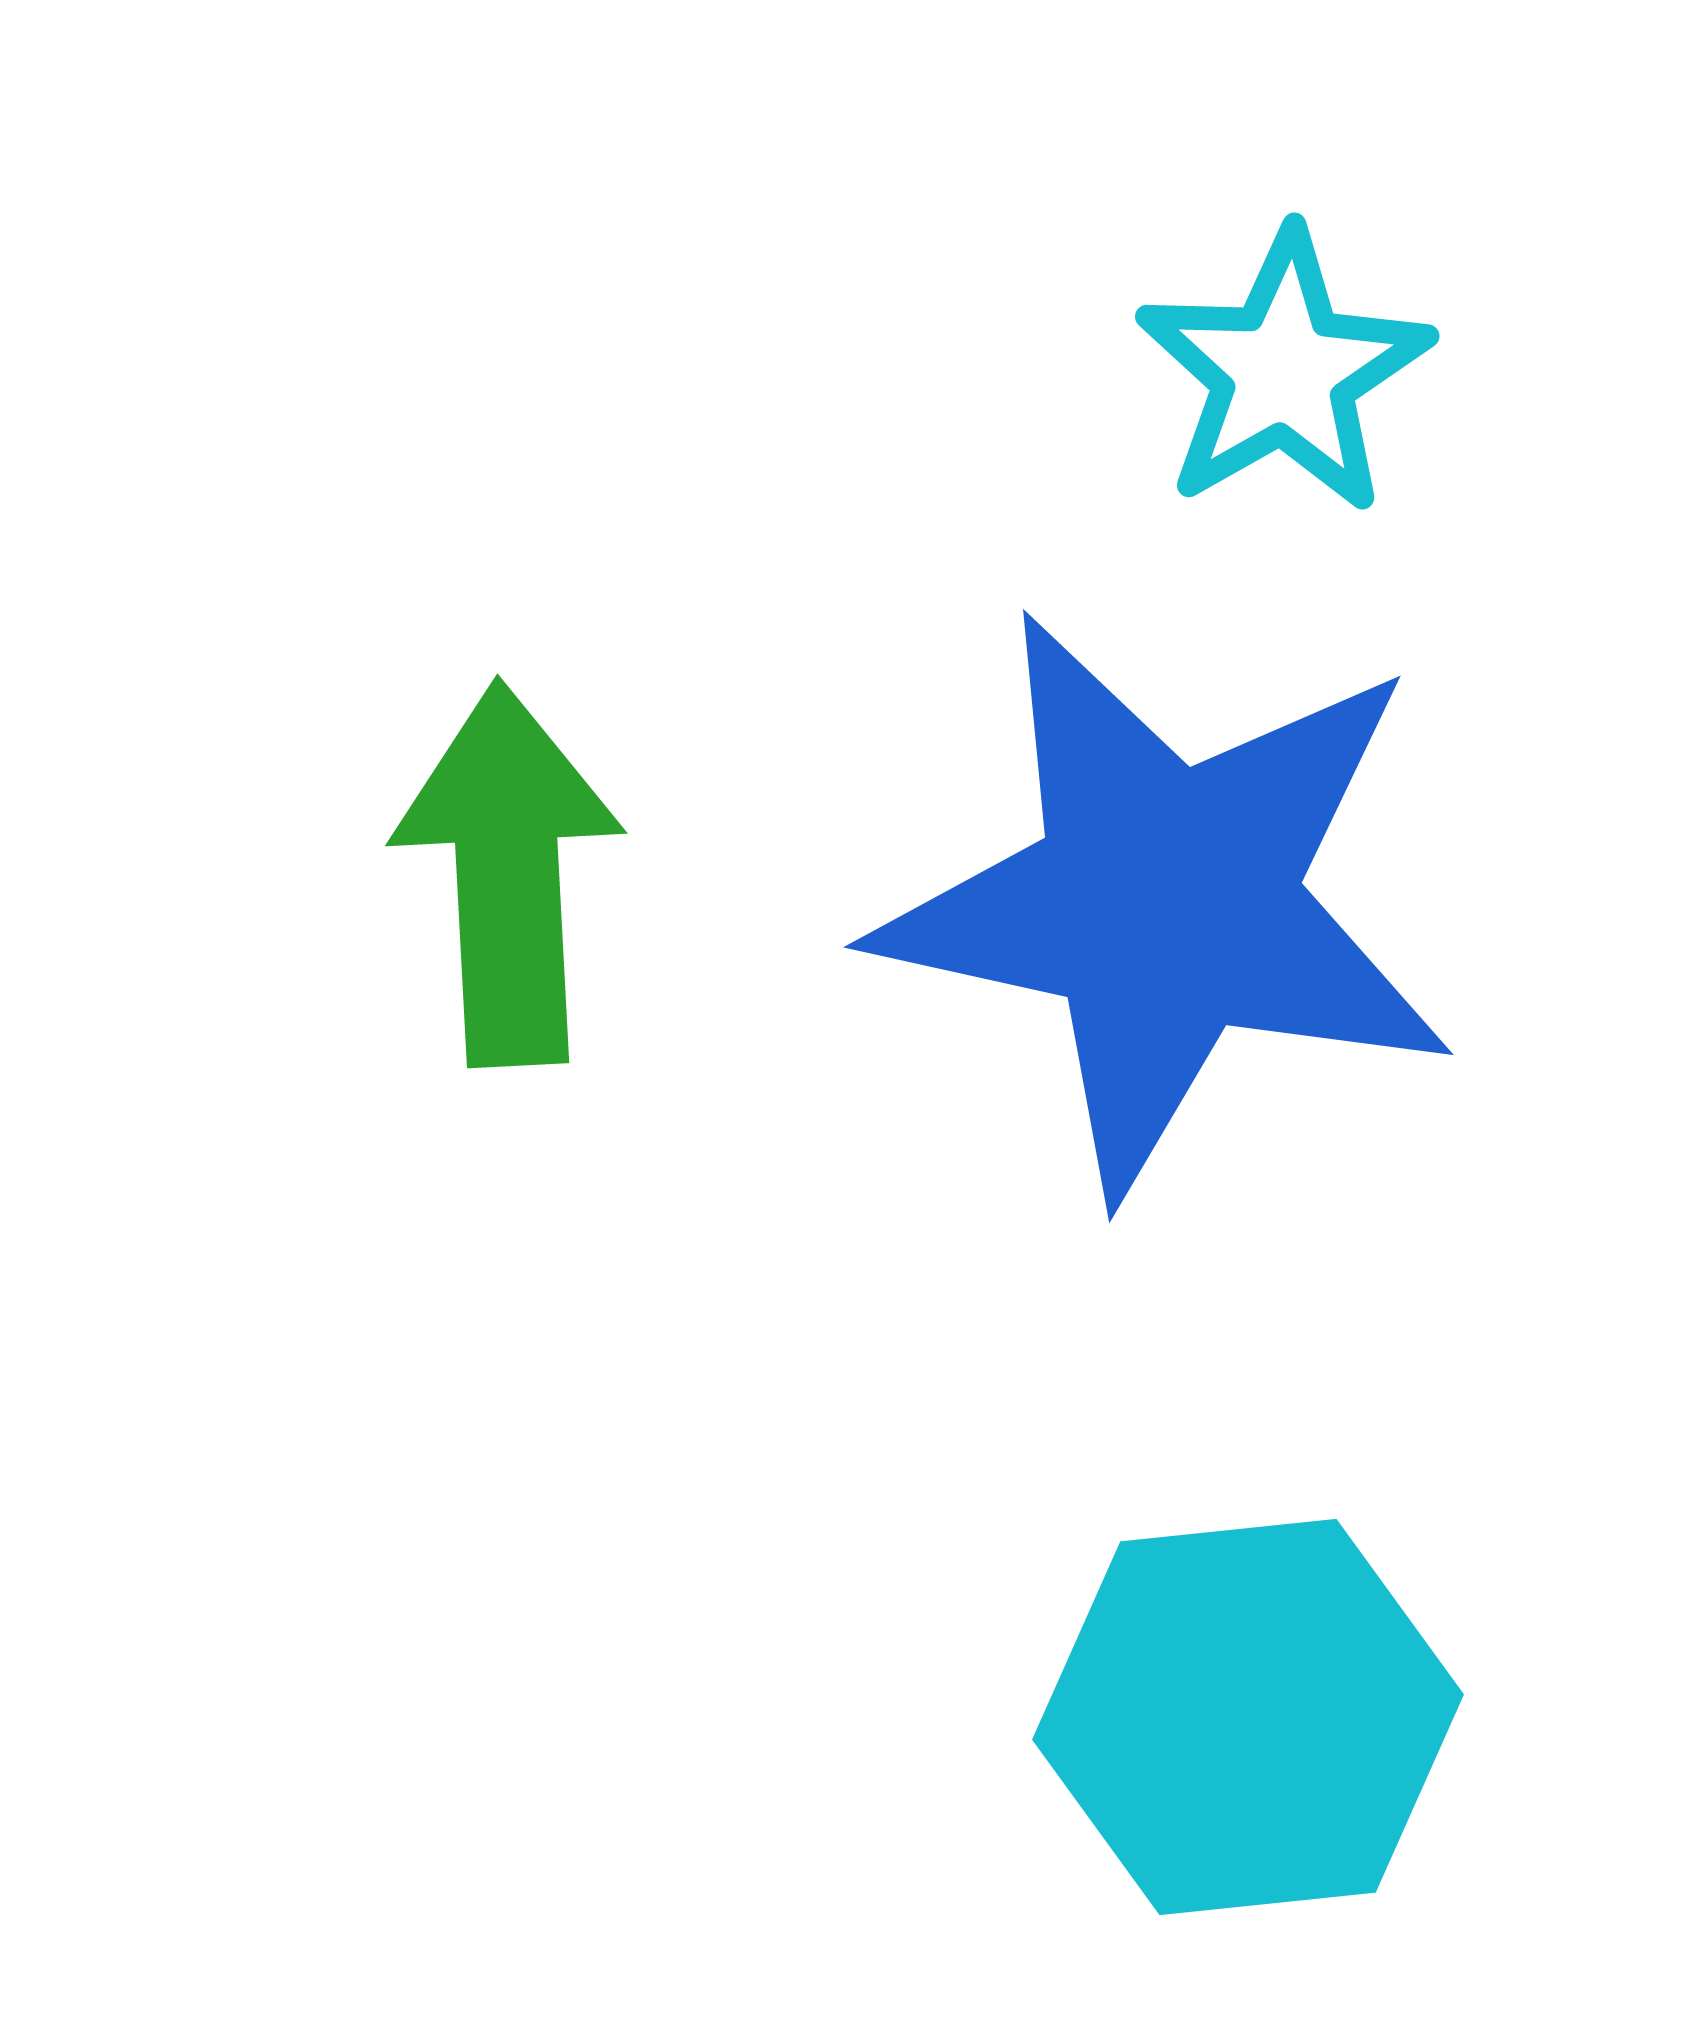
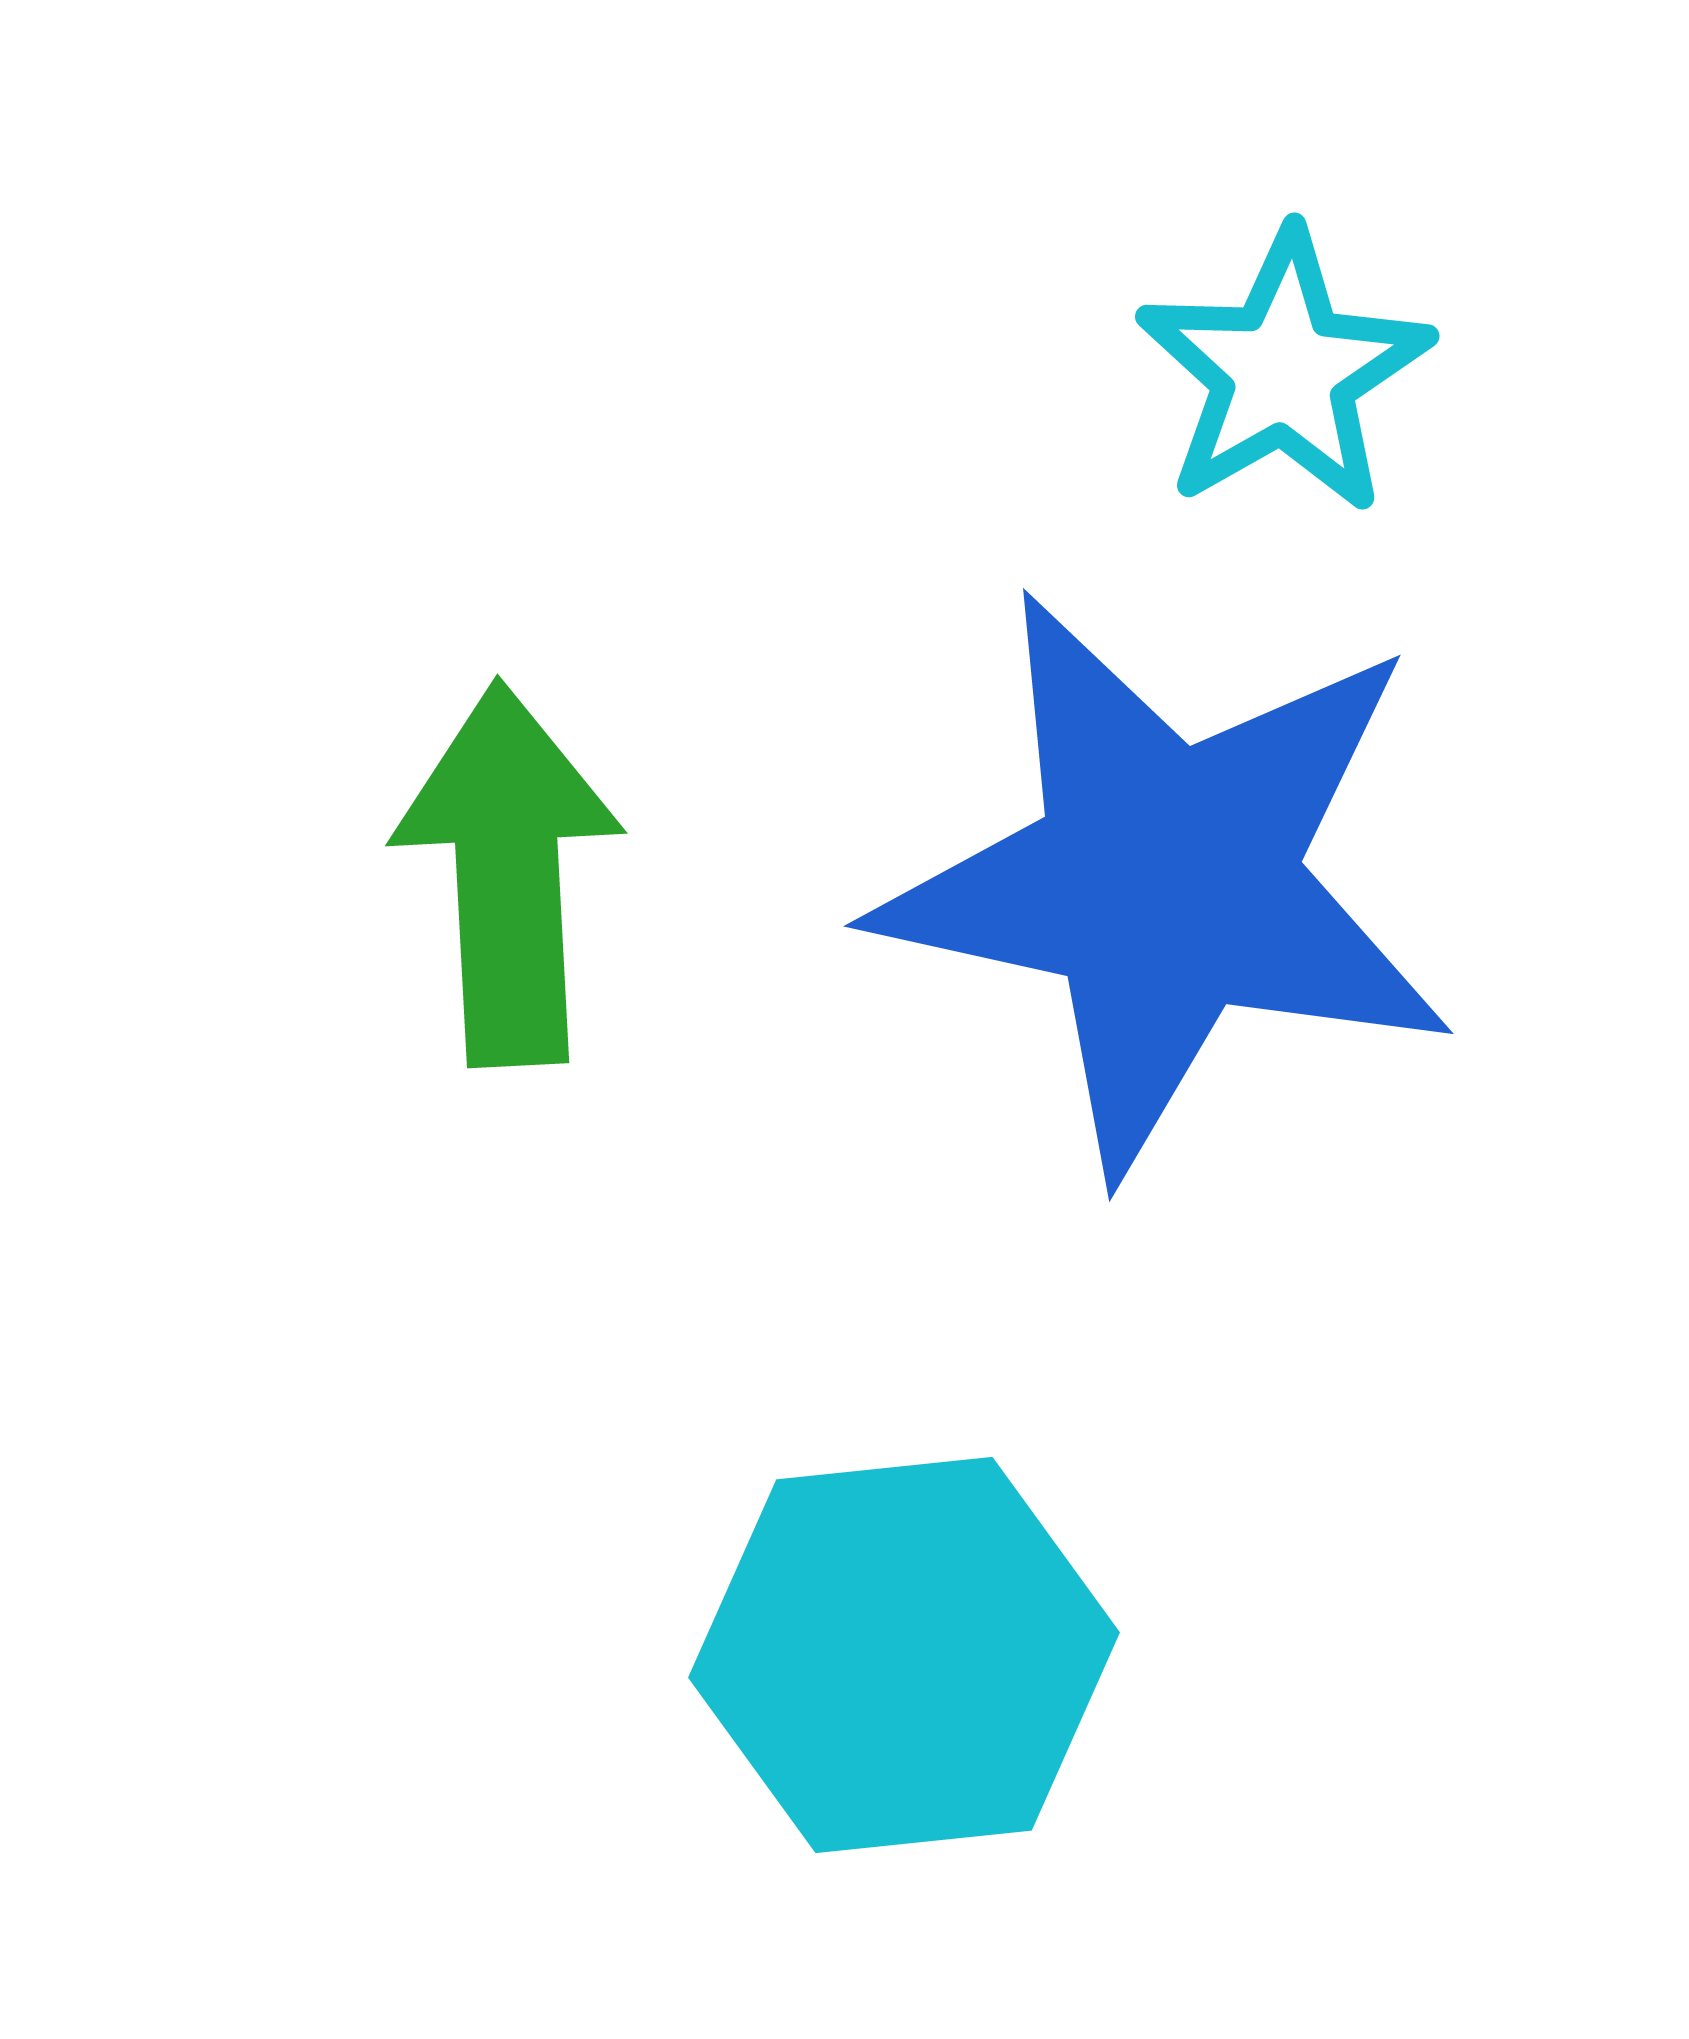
blue star: moved 21 px up
cyan hexagon: moved 344 px left, 62 px up
